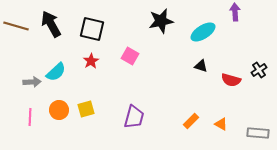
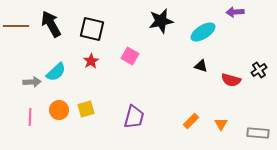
purple arrow: rotated 90 degrees counterclockwise
brown line: rotated 15 degrees counterclockwise
orange triangle: rotated 32 degrees clockwise
